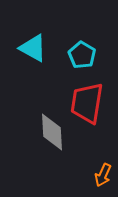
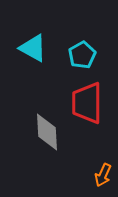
cyan pentagon: rotated 12 degrees clockwise
red trapezoid: rotated 9 degrees counterclockwise
gray diamond: moved 5 px left
